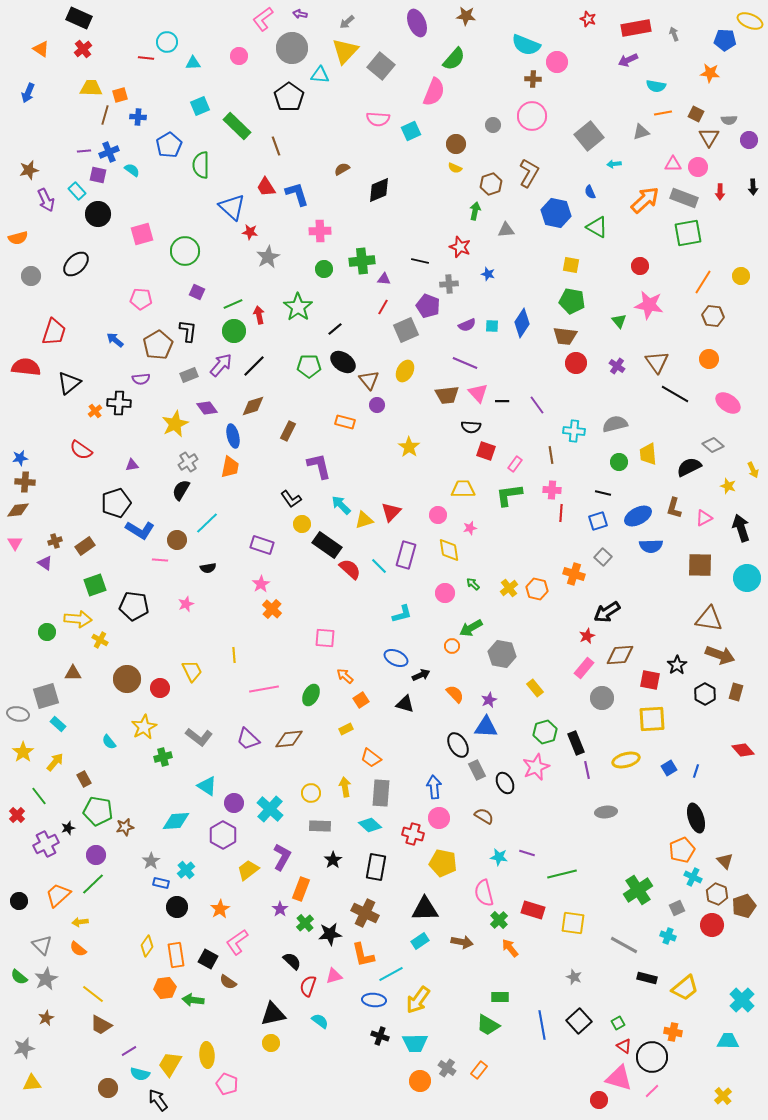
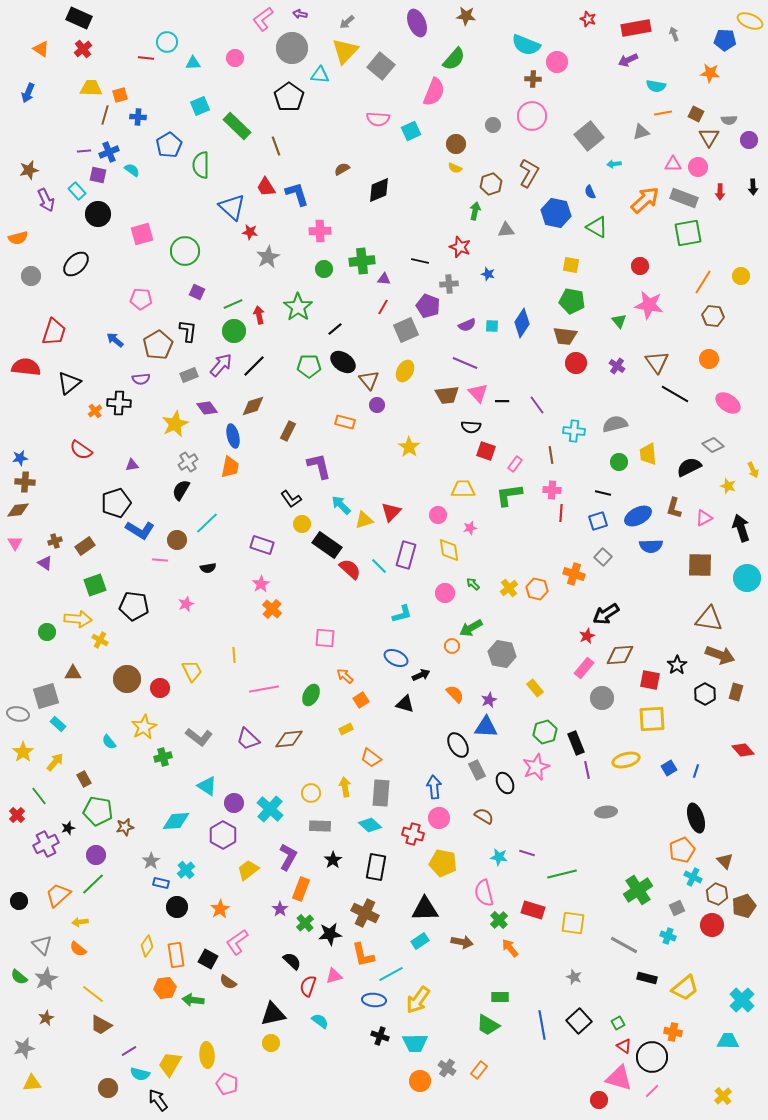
pink circle at (239, 56): moved 4 px left, 2 px down
black arrow at (607, 612): moved 1 px left, 2 px down
purple L-shape at (282, 857): moved 6 px right
